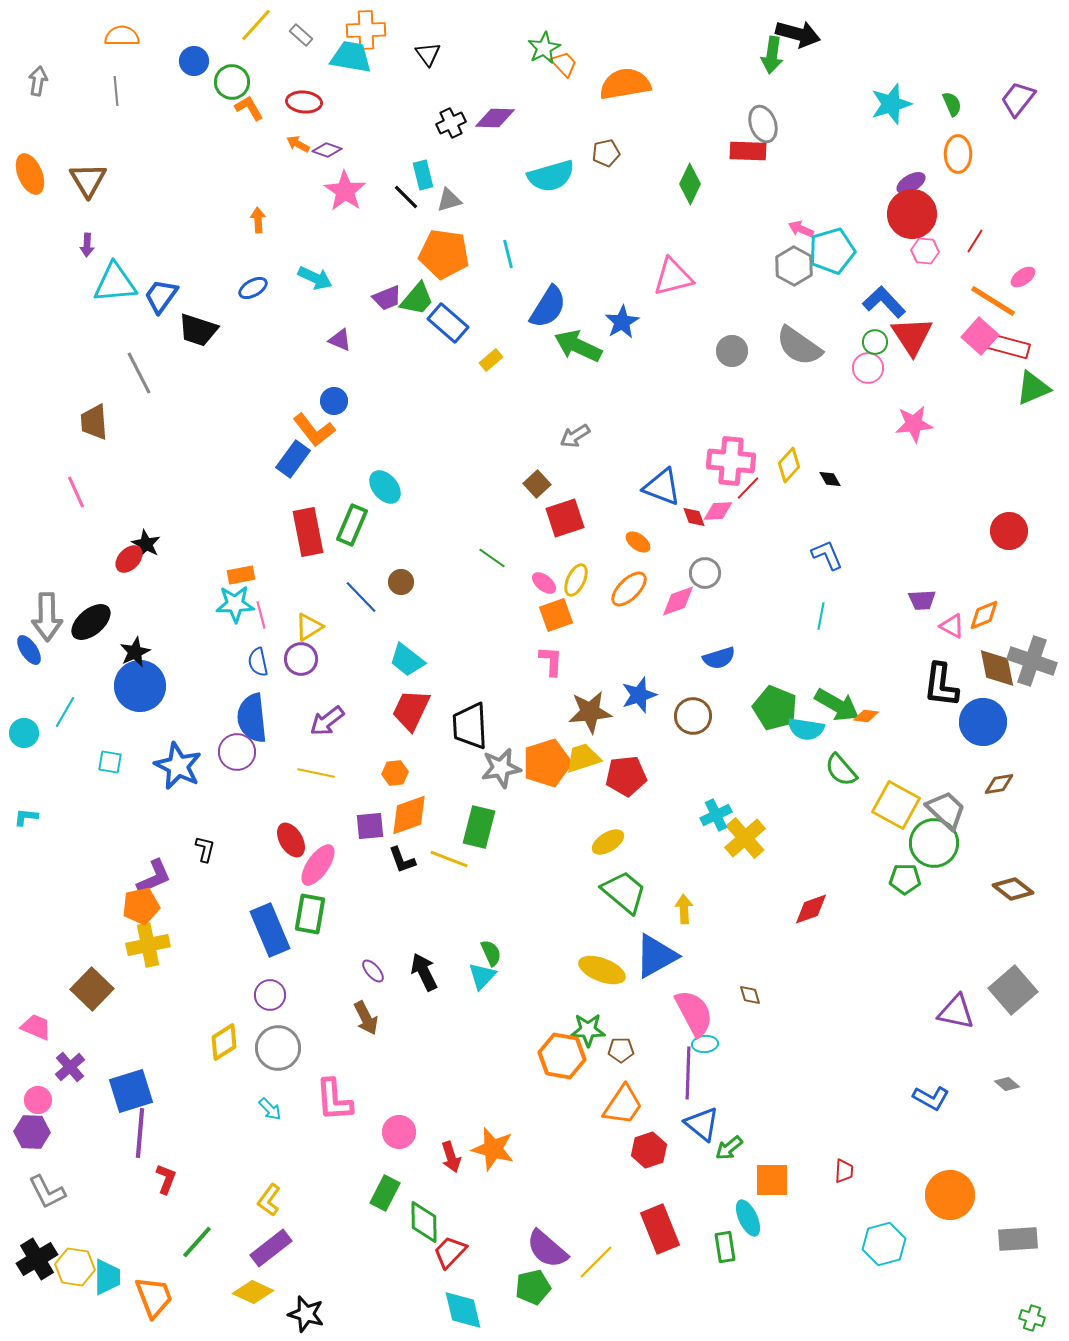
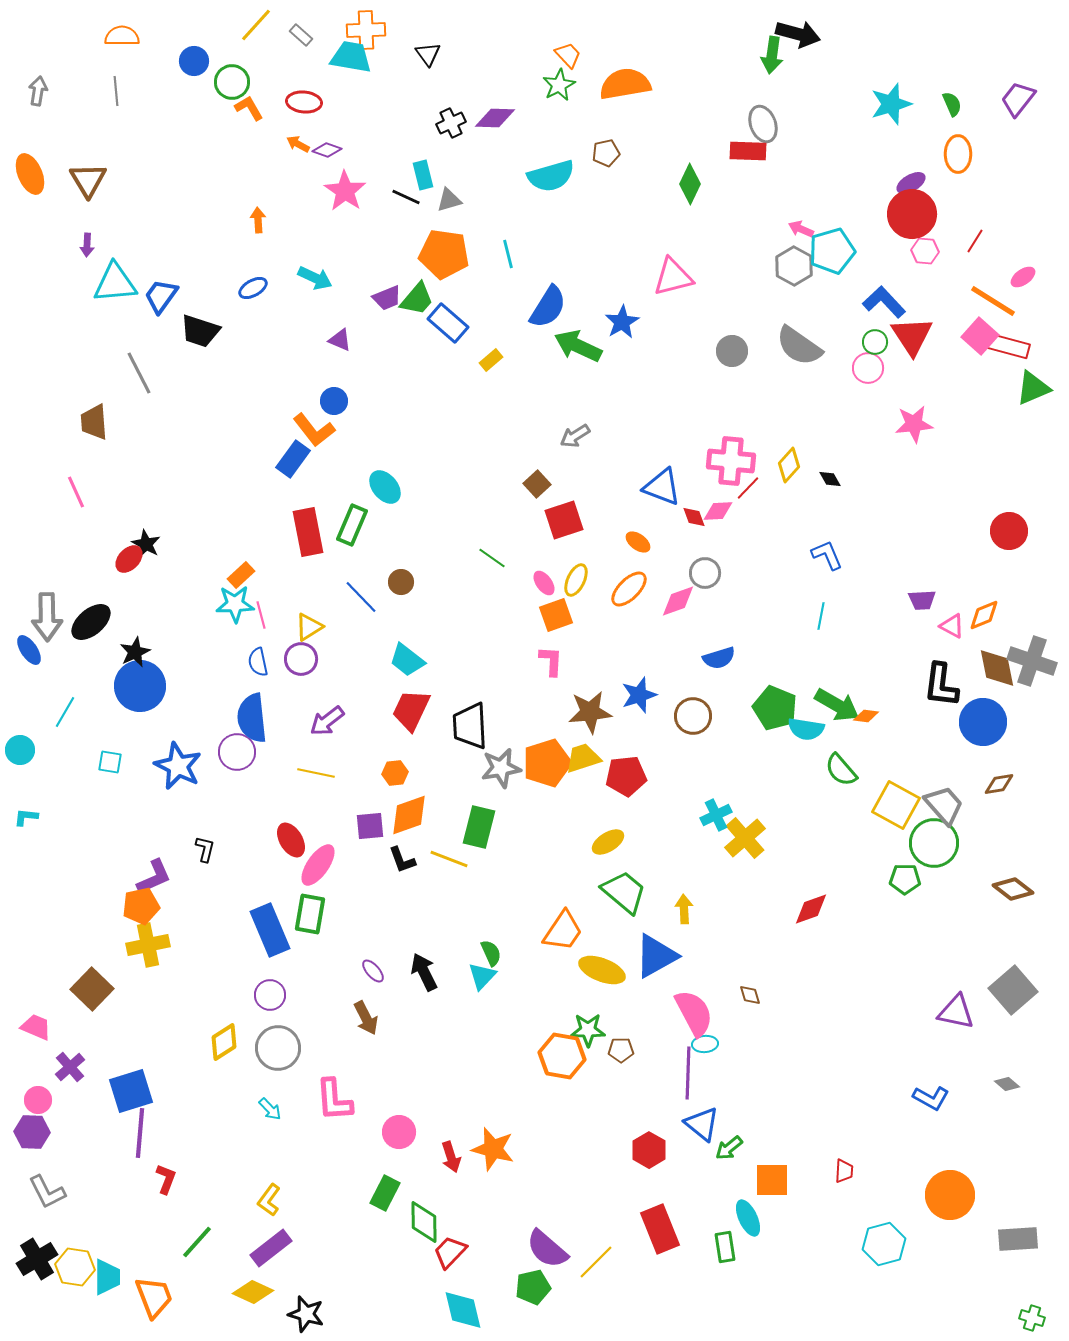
green star at (544, 48): moved 15 px right, 37 px down
orange trapezoid at (564, 64): moved 4 px right, 9 px up
gray arrow at (38, 81): moved 10 px down
black line at (406, 197): rotated 20 degrees counterclockwise
black trapezoid at (198, 330): moved 2 px right, 1 px down
red square at (565, 518): moved 1 px left, 2 px down
orange rectangle at (241, 575): rotated 32 degrees counterclockwise
pink ellipse at (544, 583): rotated 15 degrees clockwise
cyan circle at (24, 733): moved 4 px left, 17 px down
gray trapezoid at (946, 810): moved 2 px left, 5 px up; rotated 6 degrees clockwise
orange trapezoid at (623, 1105): moved 60 px left, 174 px up
red hexagon at (649, 1150): rotated 12 degrees counterclockwise
